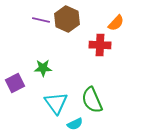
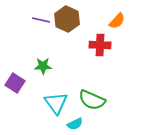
orange semicircle: moved 1 px right, 2 px up
green star: moved 2 px up
purple square: rotated 30 degrees counterclockwise
green semicircle: rotated 44 degrees counterclockwise
